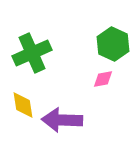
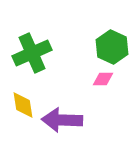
green hexagon: moved 1 px left, 3 px down
pink diamond: rotated 10 degrees clockwise
